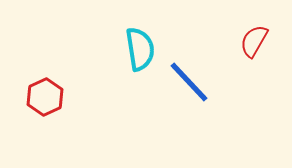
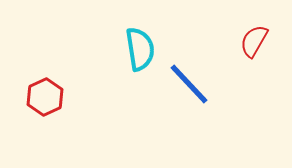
blue line: moved 2 px down
